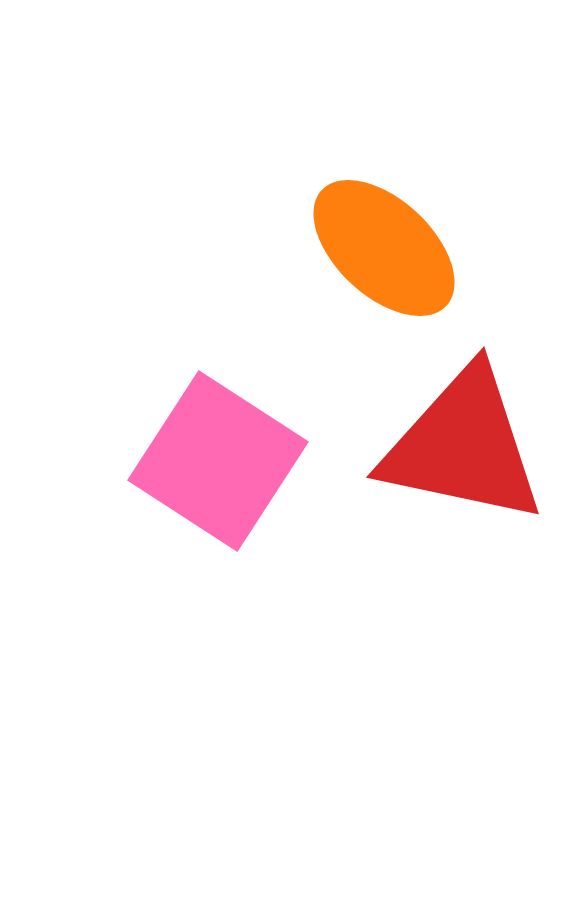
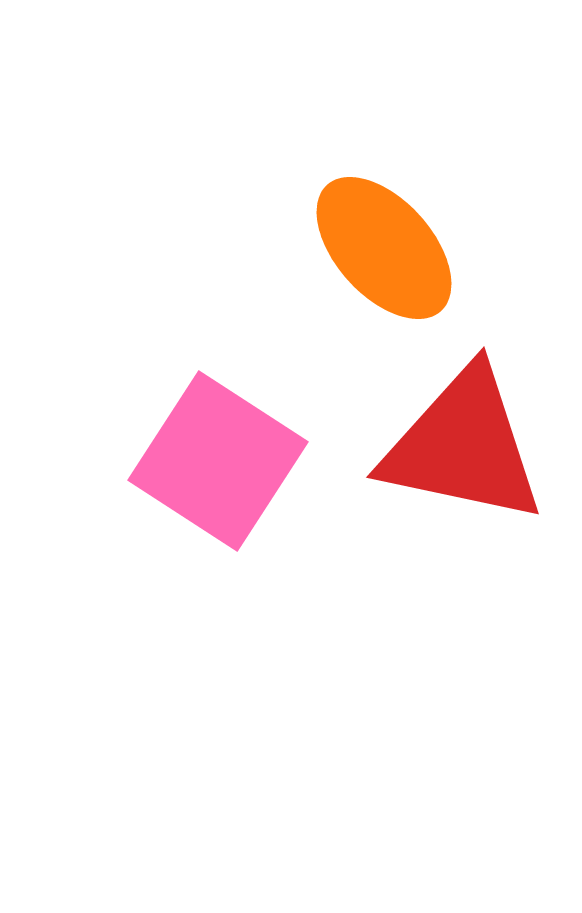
orange ellipse: rotated 5 degrees clockwise
